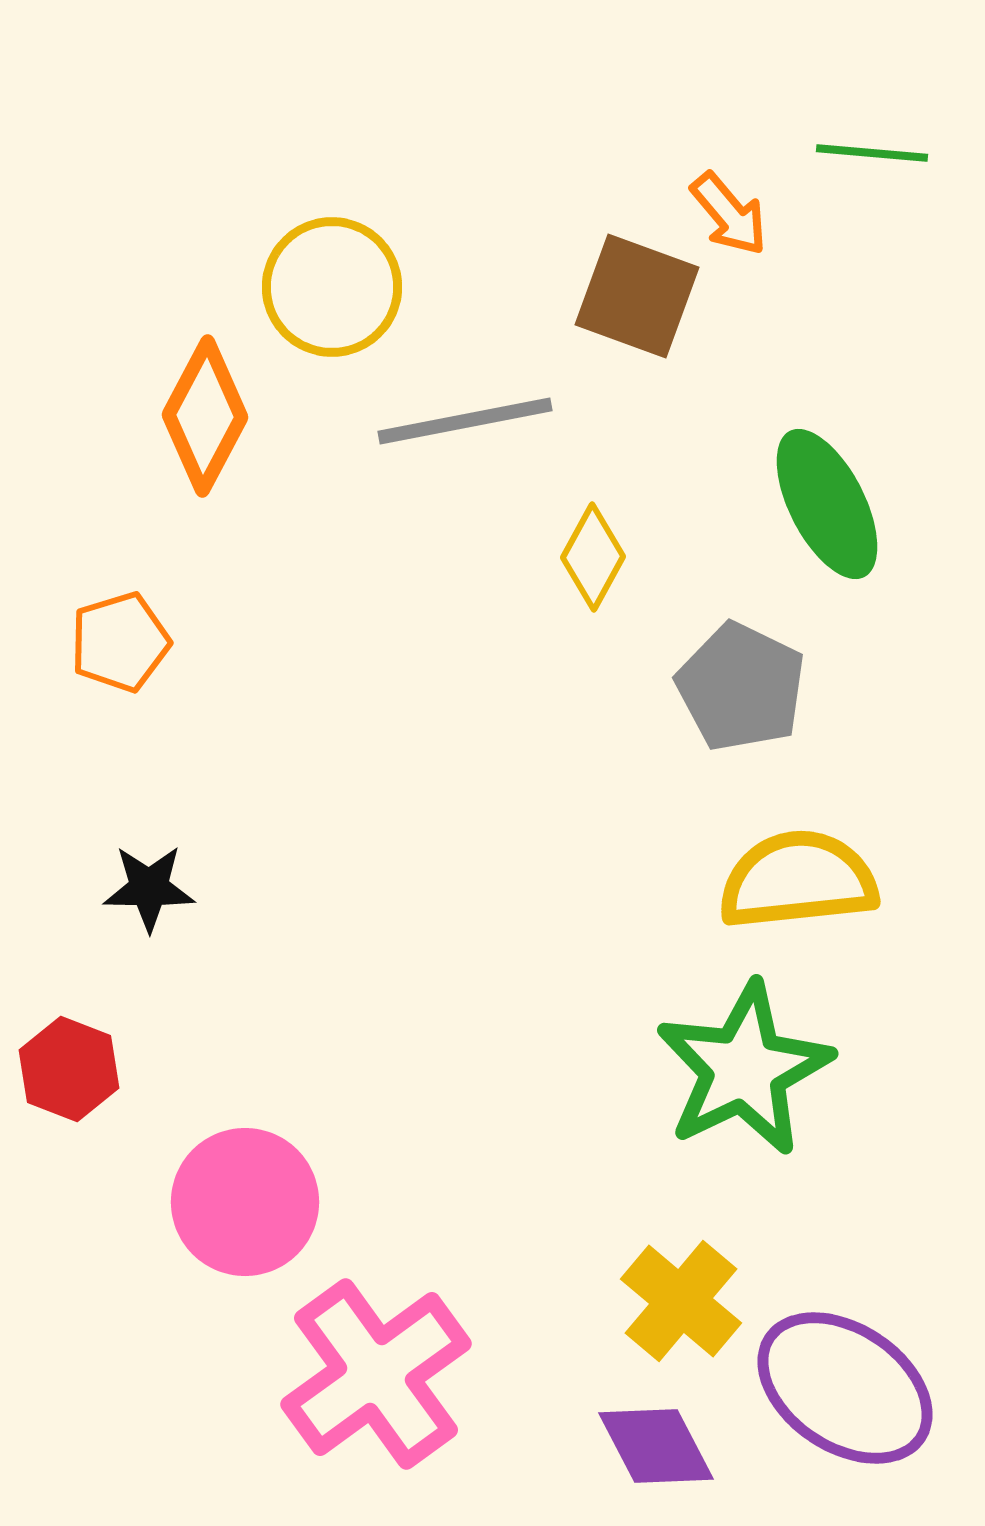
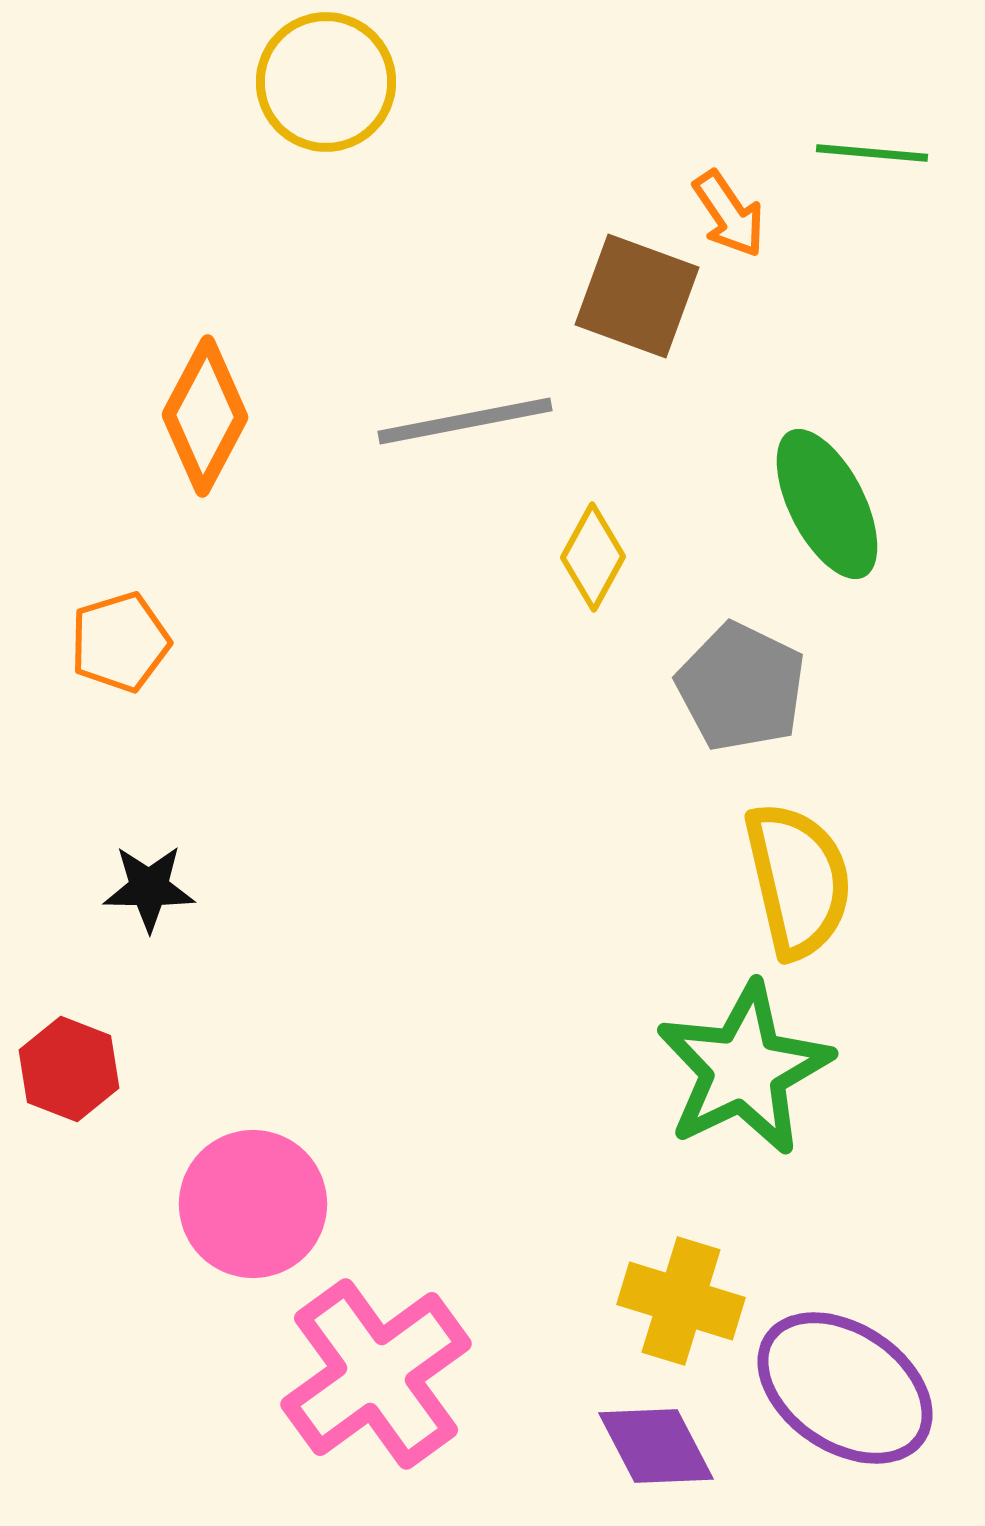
orange arrow: rotated 6 degrees clockwise
yellow circle: moved 6 px left, 205 px up
yellow semicircle: rotated 83 degrees clockwise
pink circle: moved 8 px right, 2 px down
yellow cross: rotated 23 degrees counterclockwise
